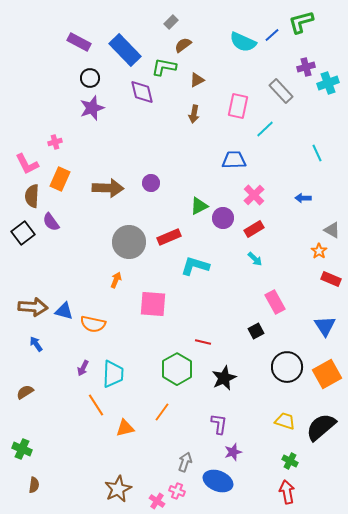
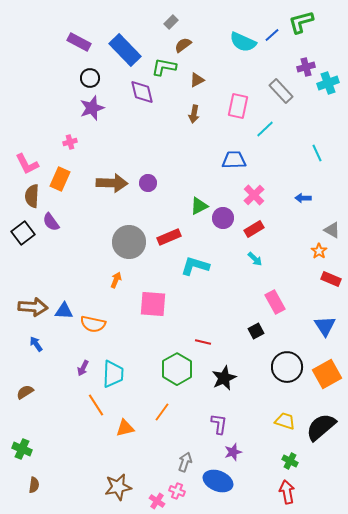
pink cross at (55, 142): moved 15 px right
purple circle at (151, 183): moved 3 px left
brown arrow at (108, 188): moved 4 px right, 5 px up
blue triangle at (64, 311): rotated 12 degrees counterclockwise
brown star at (118, 489): moved 2 px up; rotated 16 degrees clockwise
